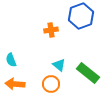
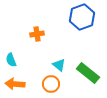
blue hexagon: moved 1 px right, 1 px down
orange cross: moved 14 px left, 4 px down
